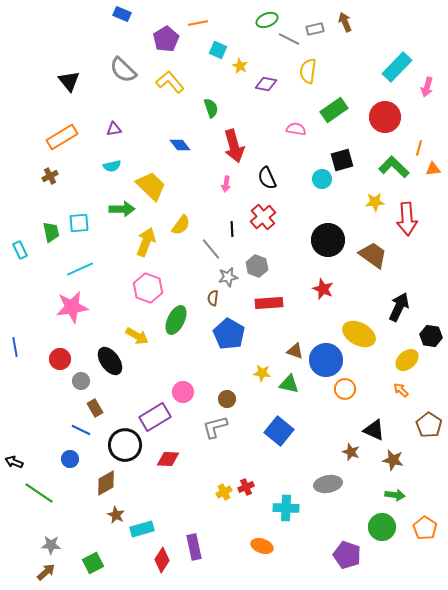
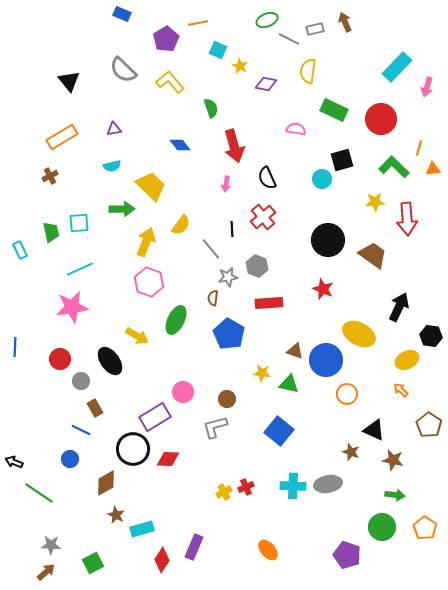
green rectangle at (334, 110): rotated 60 degrees clockwise
red circle at (385, 117): moved 4 px left, 2 px down
pink hexagon at (148, 288): moved 1 px right, 6 px up
blue line at (15, 347): rotated 12 degrees clockwise
yellow ellipse at (407, 360): rotated 15 degrees clockwise
orange circle at (345, 389): moved 2 px right, 5 px down
black circle at (125, 445): moved 8 px right, 4 px down
cyan cross at (286, 508): moved 7 px right, 22 px up
orange ellipse at (262, 546): moved 6 px right, 4 px down; rotated 30 degrees clockwise
purple rectangle at (194, 547): rotated 35 degrees clockwise
